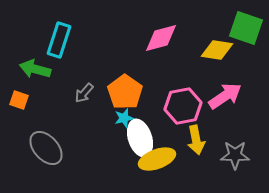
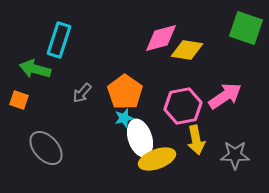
yellow diamond: moved 30 px left
gray arrow: moved 2 px left
